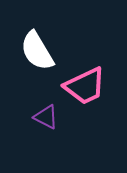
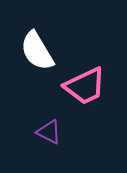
purple triangle: moved 3 px right, 15 px down
